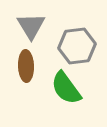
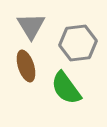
gray hexagon: moved 1 px right, 3 px up
brown ellipse: rotated 16 degrees counterclockwise
